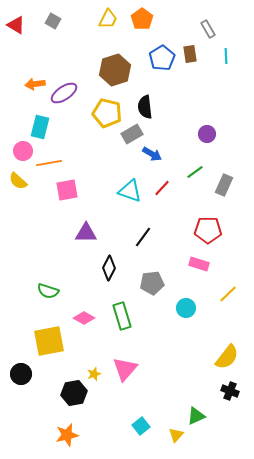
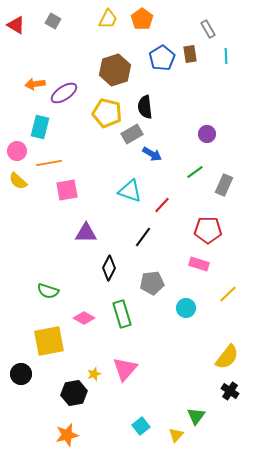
pink circle at (23, 151): moved 6 px left
red line at (162, 188): moved 17 px down
green rectangle at (122, 316): moved 2 px up
black cross at (230, 391): rotated 12 degrees clockwise
green triangle at (196, 416): rotated 30 degrees counterclockwise
